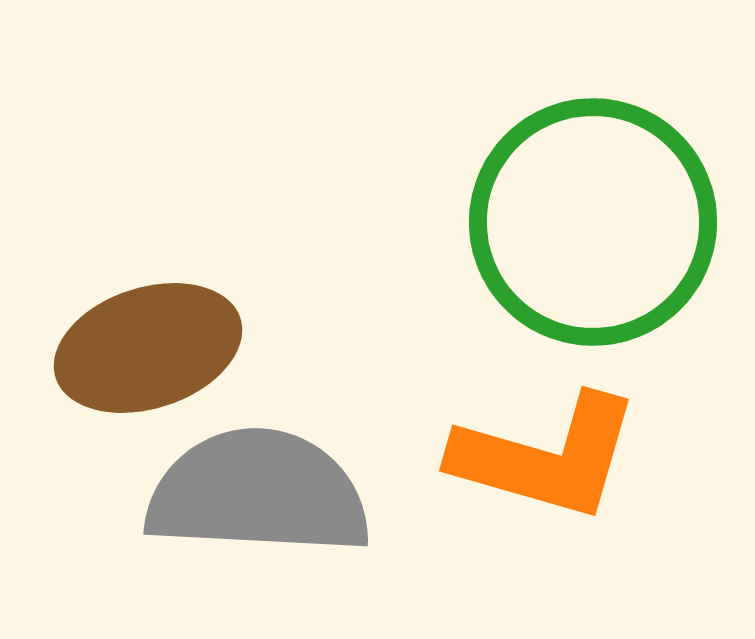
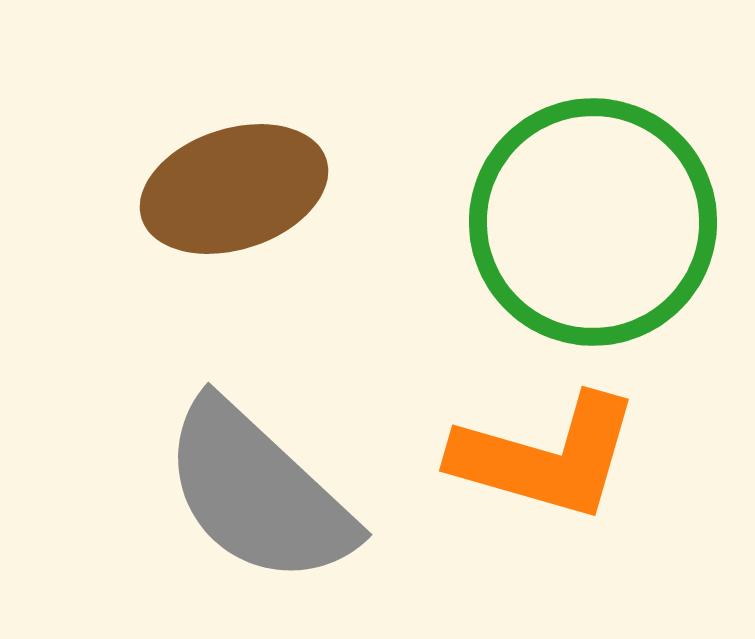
brown ellipse: moved 86 px right, 159 px up
gray semicircle: rotated 140 degrees counterclockwise
